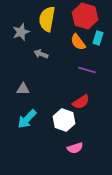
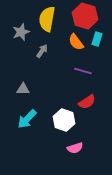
cyan rectangle: moved 1 px left, 1 px down
orange semicircle: moved 2 px left
gray arrow: moved 1 px right, 3 px up; rotated 104 degrees clockwise
purple line: moved 4 px left, 1 px down
red semicircle: moved 6 px right
